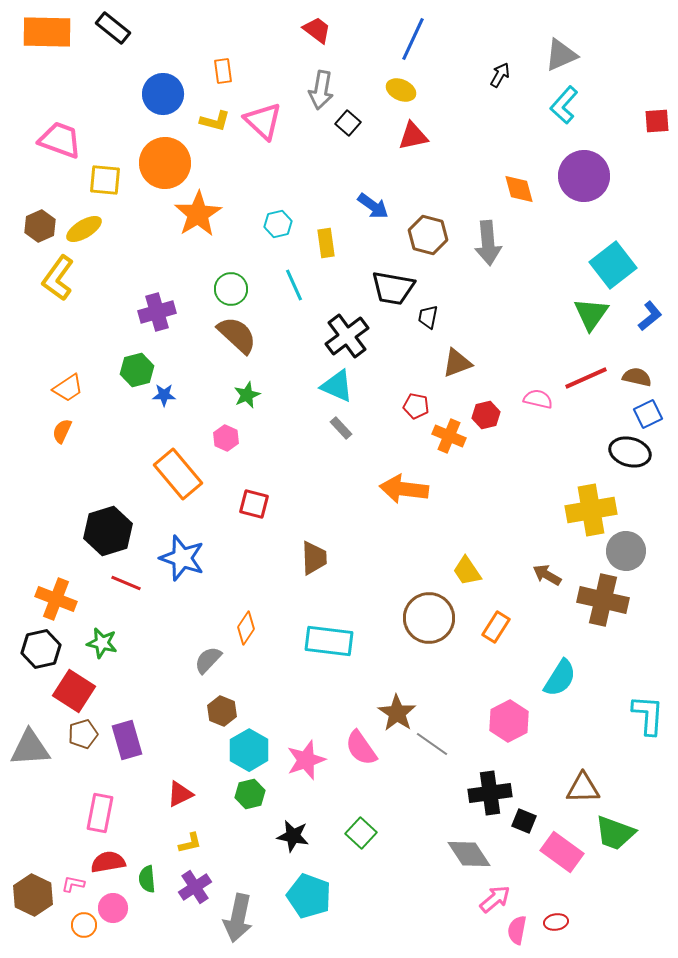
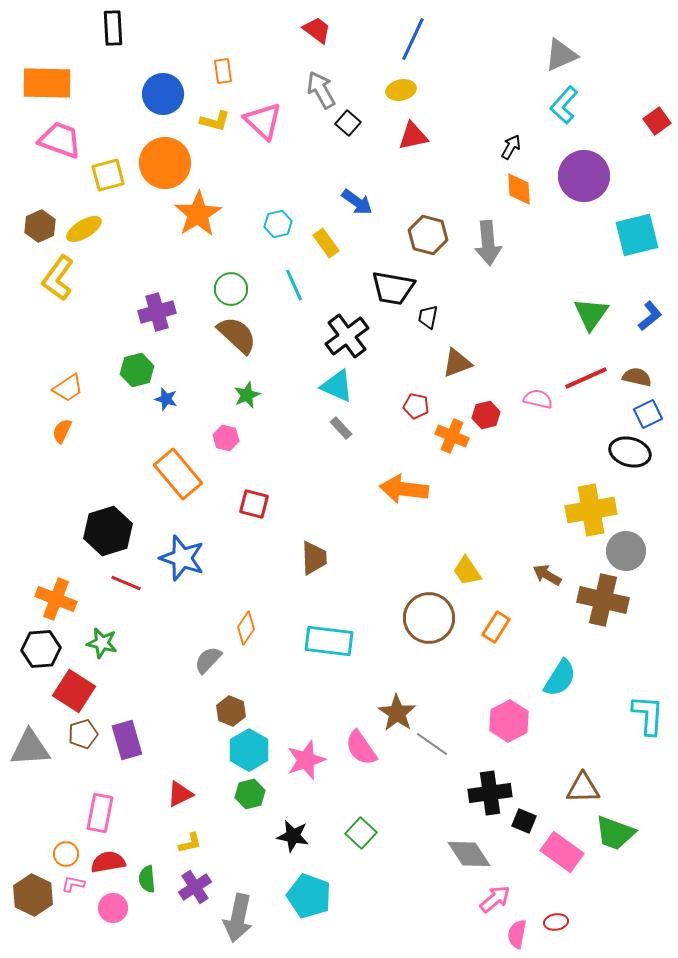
black rectangle at (113, 28): rotated 48 degrees clockwise
orange rectangle at (47, 32): moved 51 px down
black arrow at (500, 75): moved 11 px right, 72 px down
gray arrow at (321, 90): rotated 141 degrees clockwise
yellow ellipse at (401, 90): rotated 36 degrees counterclockwise
red square at (657, 121): rotated 32 degrees counterclockwise
yellow square at (105, 180): moved 3 px right, 5 px up; rotated 20 degrees counterclockwise
orange diamond at (519, 189): rotated 12 degrees clockwise
blue arrow at (373, 206): moved 16 px left, 4 px up
yellow rectangle at (326, 243): rotated 28 degrees counterclockwise
cyan square at (613, 265): moved 24 px right, 30 px up; rotated 24 degrees clockwise
blue star at (164, 395): moved 2 px right, 4 px down; rotated 15 degrees clockwise
orange cross at (449, 436): moved 3 px right
pink hexagon at (226, 438): rotated 10 degrees counterclockwise
black hexagon at (41, 649): rotated 9 degrees clockwise
brown hexagon at (222, 711): moved 9 px right
orange circle at (84, 925): moved 18 px left, 71 px up
pink semicircle at (517, 930): moved 4 px down
